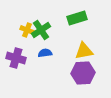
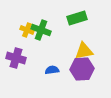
green cross: rotated 36 degrees counterclockwise
blue semicircle: moved 7 px right, 17 px down
purple hexagon: moved 1 px left, 4 px up
